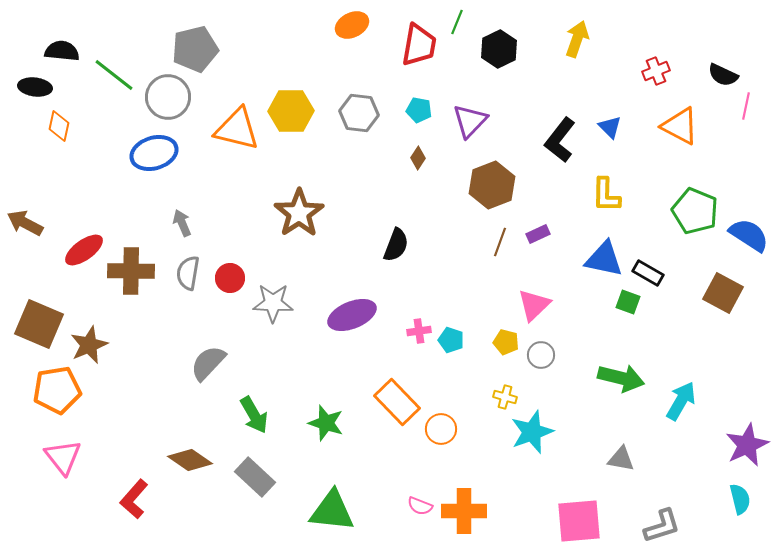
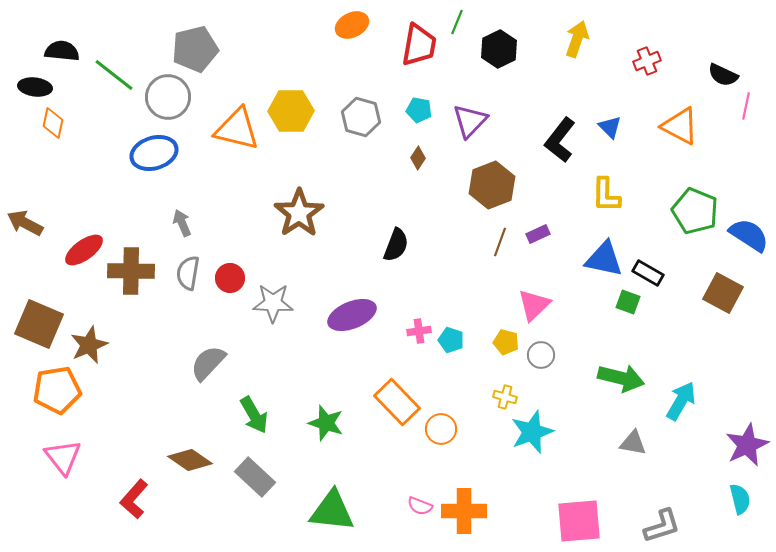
red cross at (656, 71): moved 9 px left, 10 px up
gray hexagon at (359, 113): moved 2 px right, 4 px down; rotated 9 degrees clockwise
orange diamond at (59, 126): moved 6 px left, 3 px up
gray triangle at (621, 459): moved 12 px right, 16 px up
